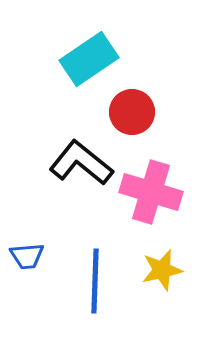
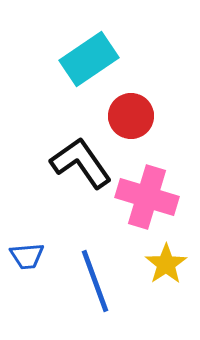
red circle: moved 1 px left, 4 px down
black L-shape: rotated 16 degrees clockwise
pink cross: moved 4 px left, 5 px down
yellow star: moved 4 px right, 6 px up; rotated 21 degrees counterclockwise
blue line: rotated 22 degrees counterclockwise
